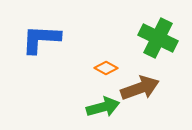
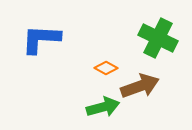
brown arrow: moved 2 px up
